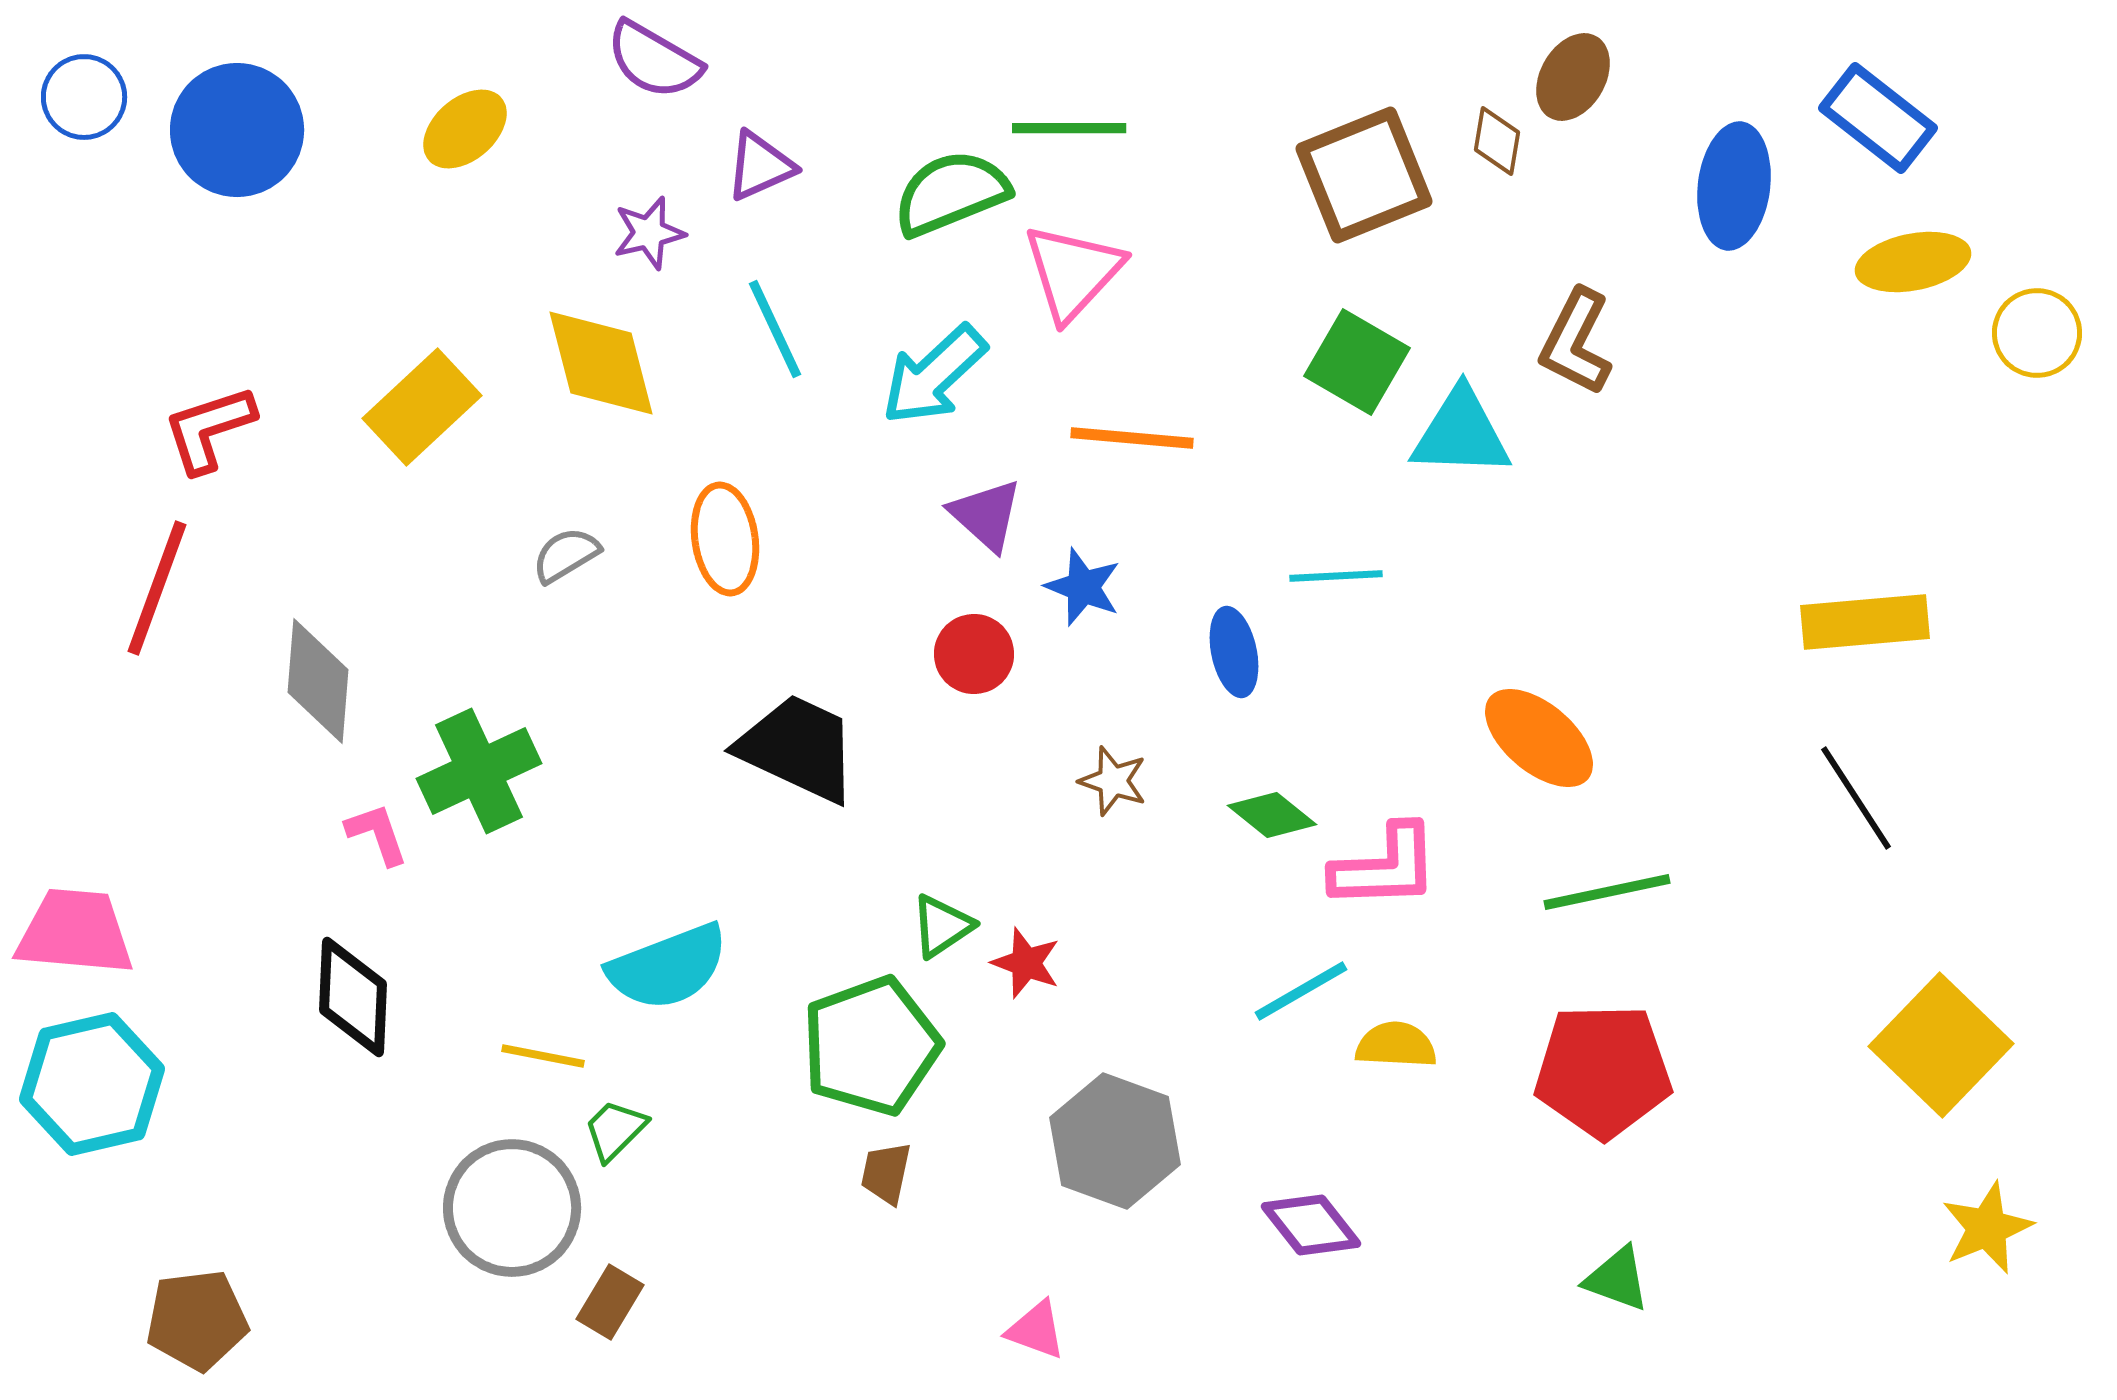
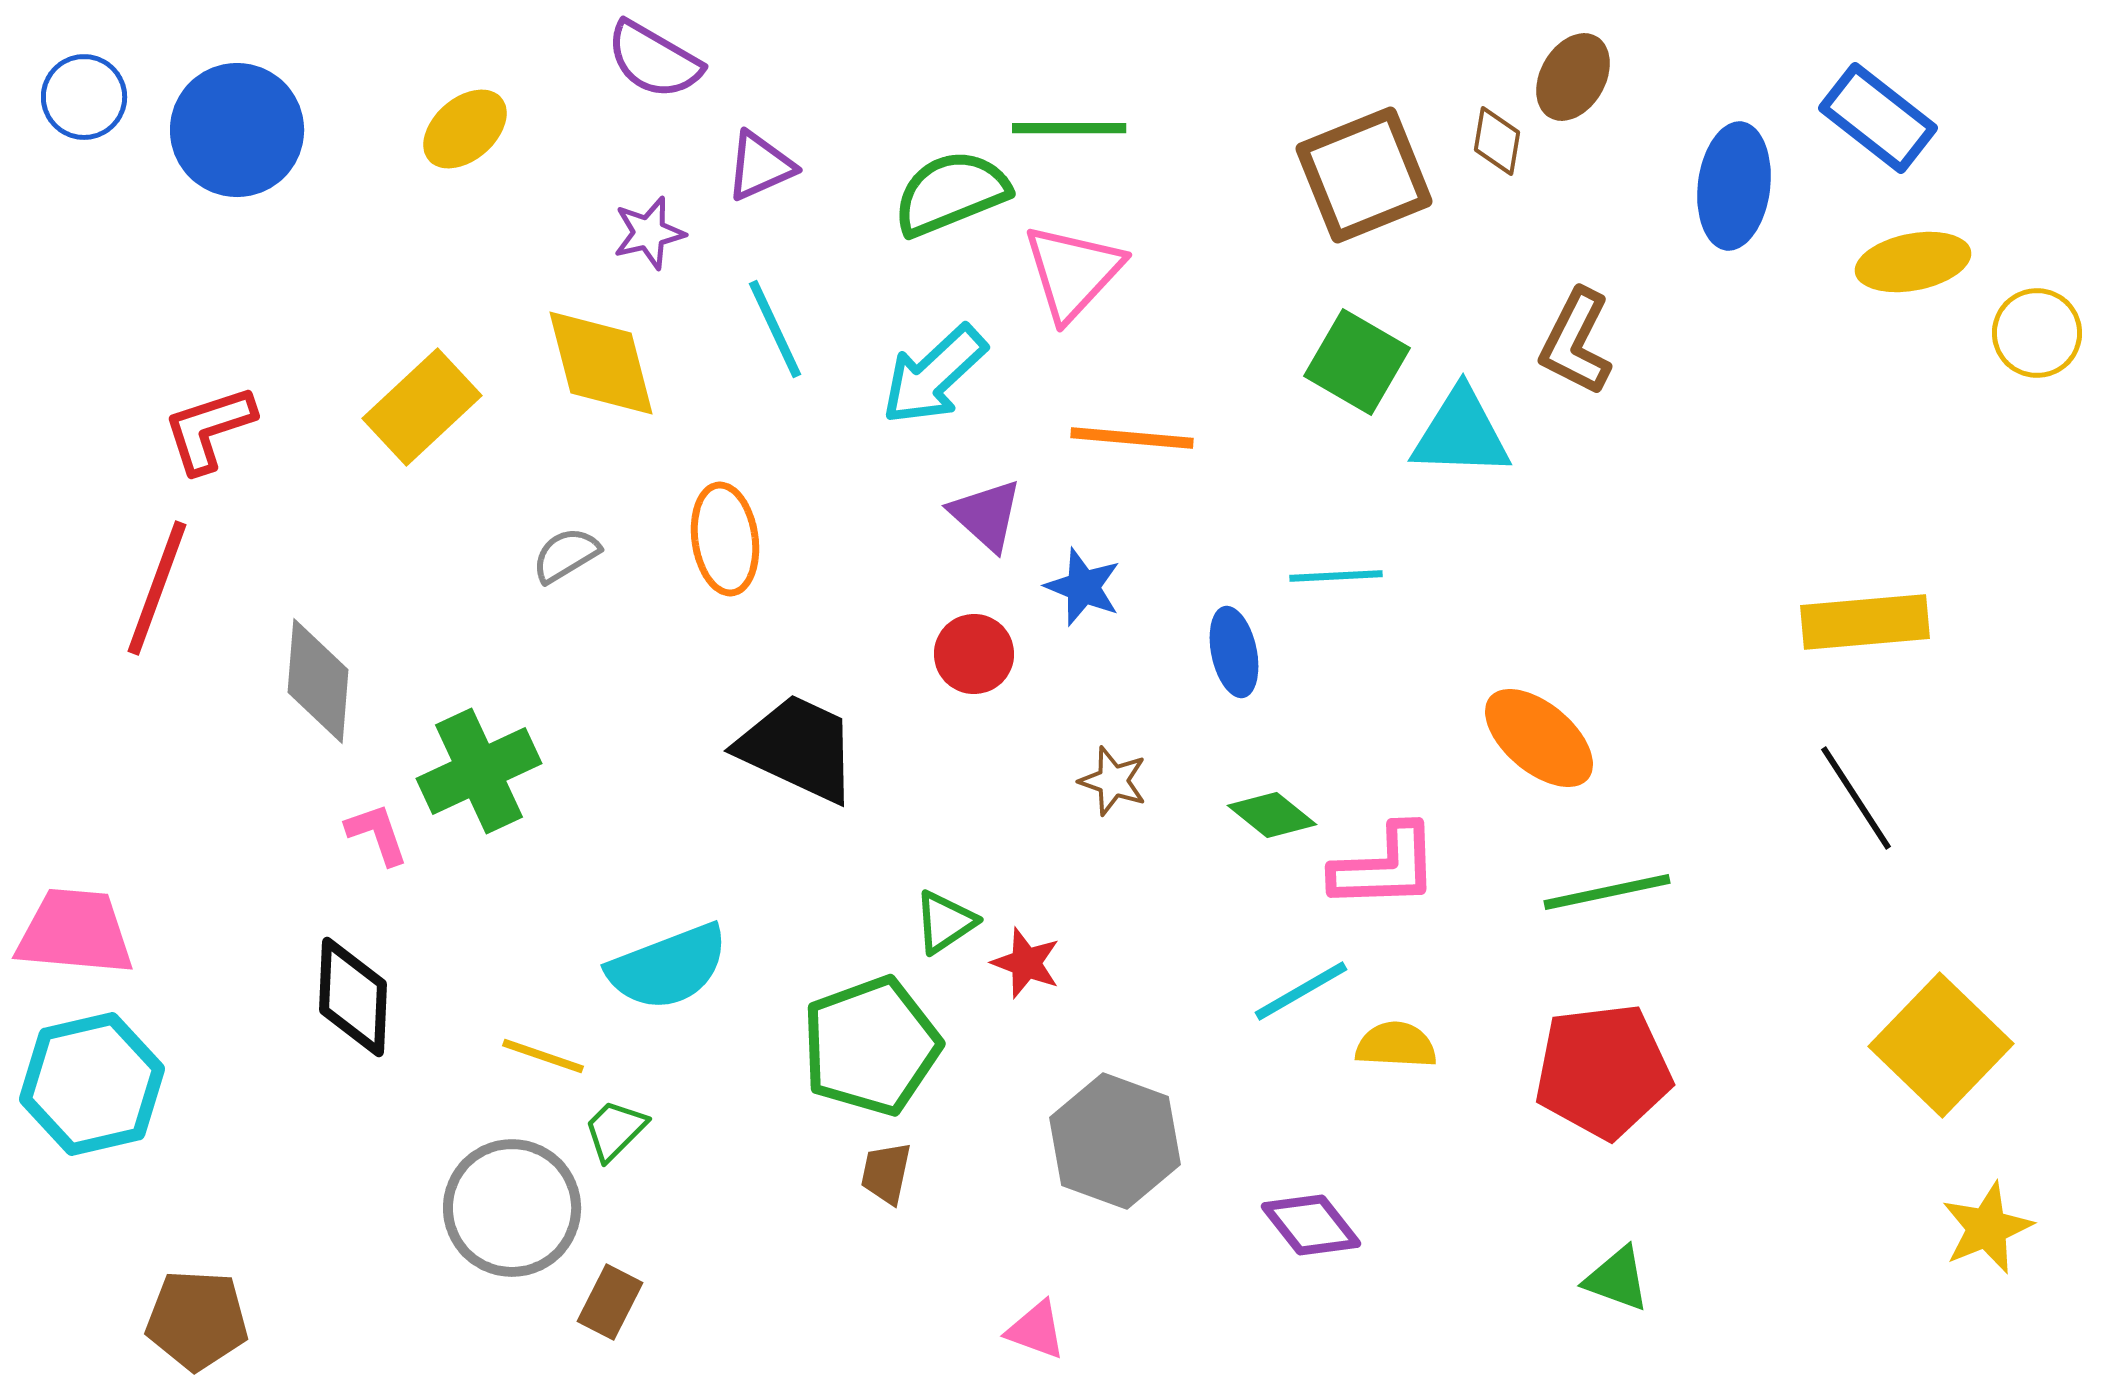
green triangle at (942, 926): moved 3 px right, 4 px up
yellow line at (543, 1056): rotated 8 degrees clockwise
red pentagon at (1603, 1071): rotated 6 degrees counterclockwise
brown rectangle at (610, 1302): rotated 4 degrees counterclockwise
brown pentagon at (197, 1320): rotated 10 degrees clockwise
